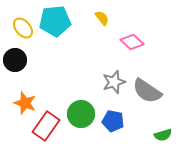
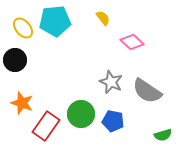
yellow semicircle: moved 1 px right
gray star: moved 3 px left; rotated 30 degrees counterclockwise
orange star: moved 3 px left
